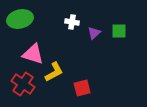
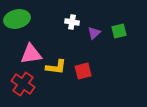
green ellipse: moved 3 px left
green square: rotated 14 degrees counterclockwise
pink triangle: moved 2 px left; rotated 25 degrees counterclockwise
yellow L-shape: moved 2 px right, 5 px up; rotated 35 degrees clockwise
red square: moved 1 px right, 17 px up
